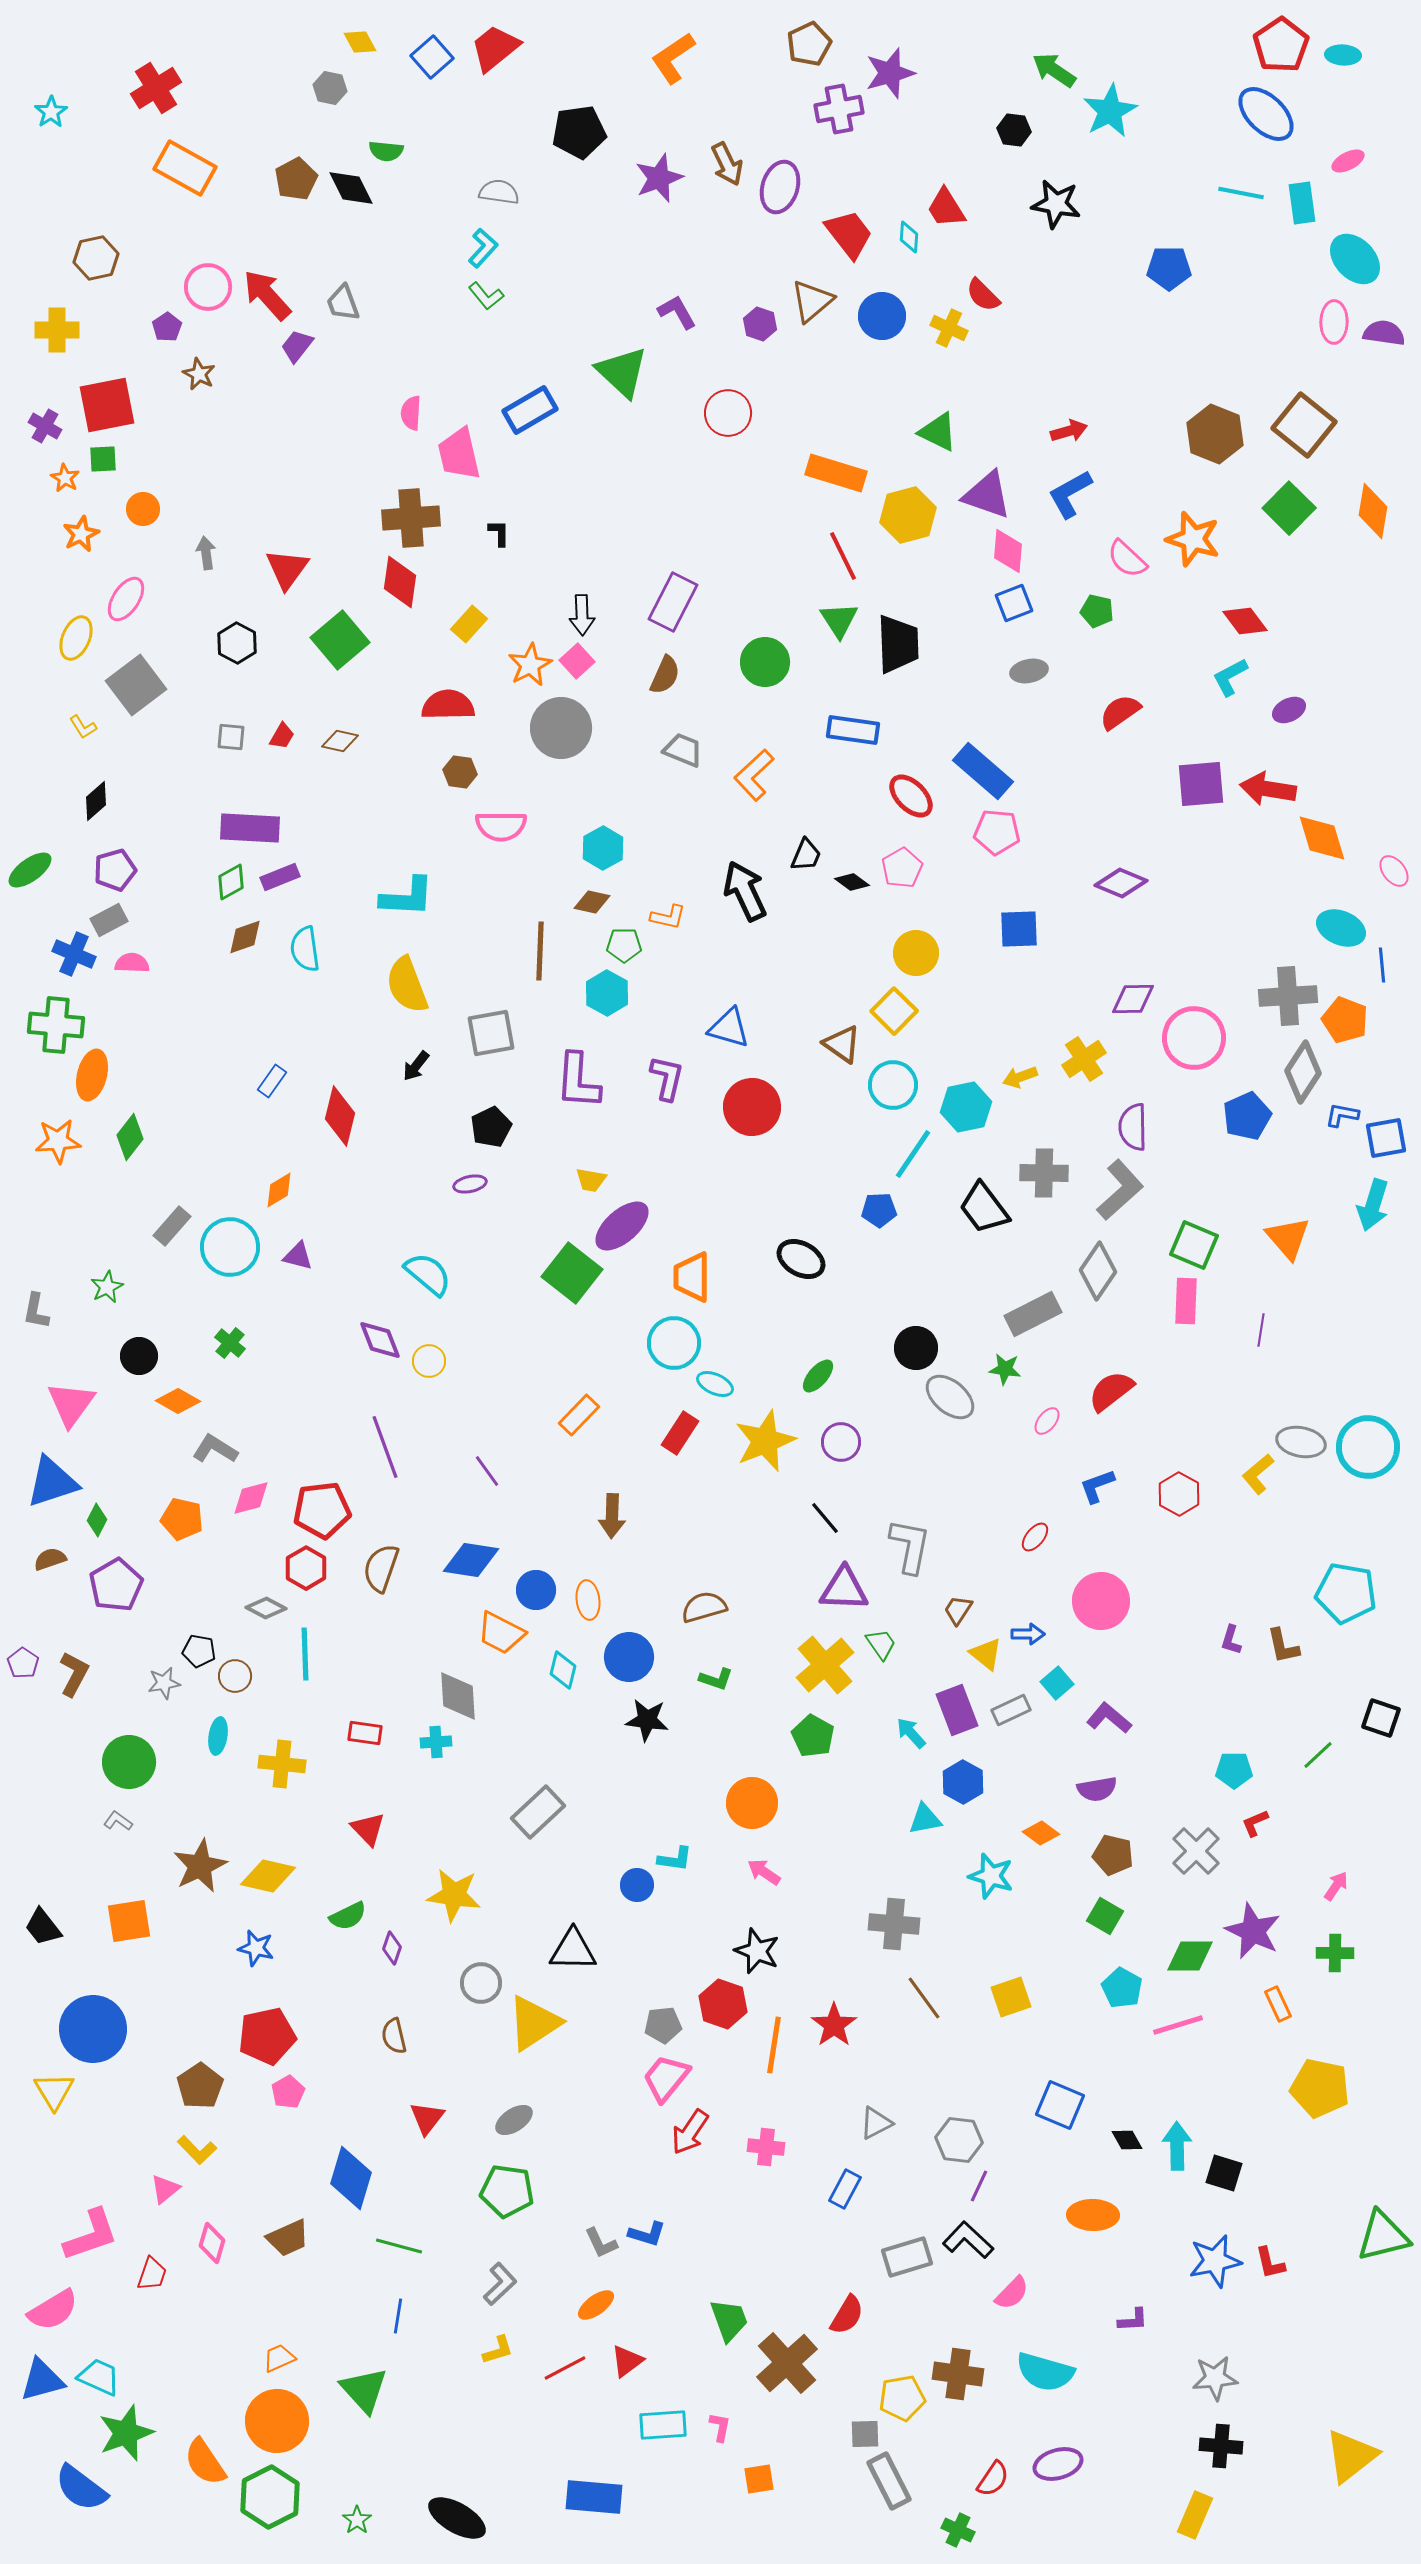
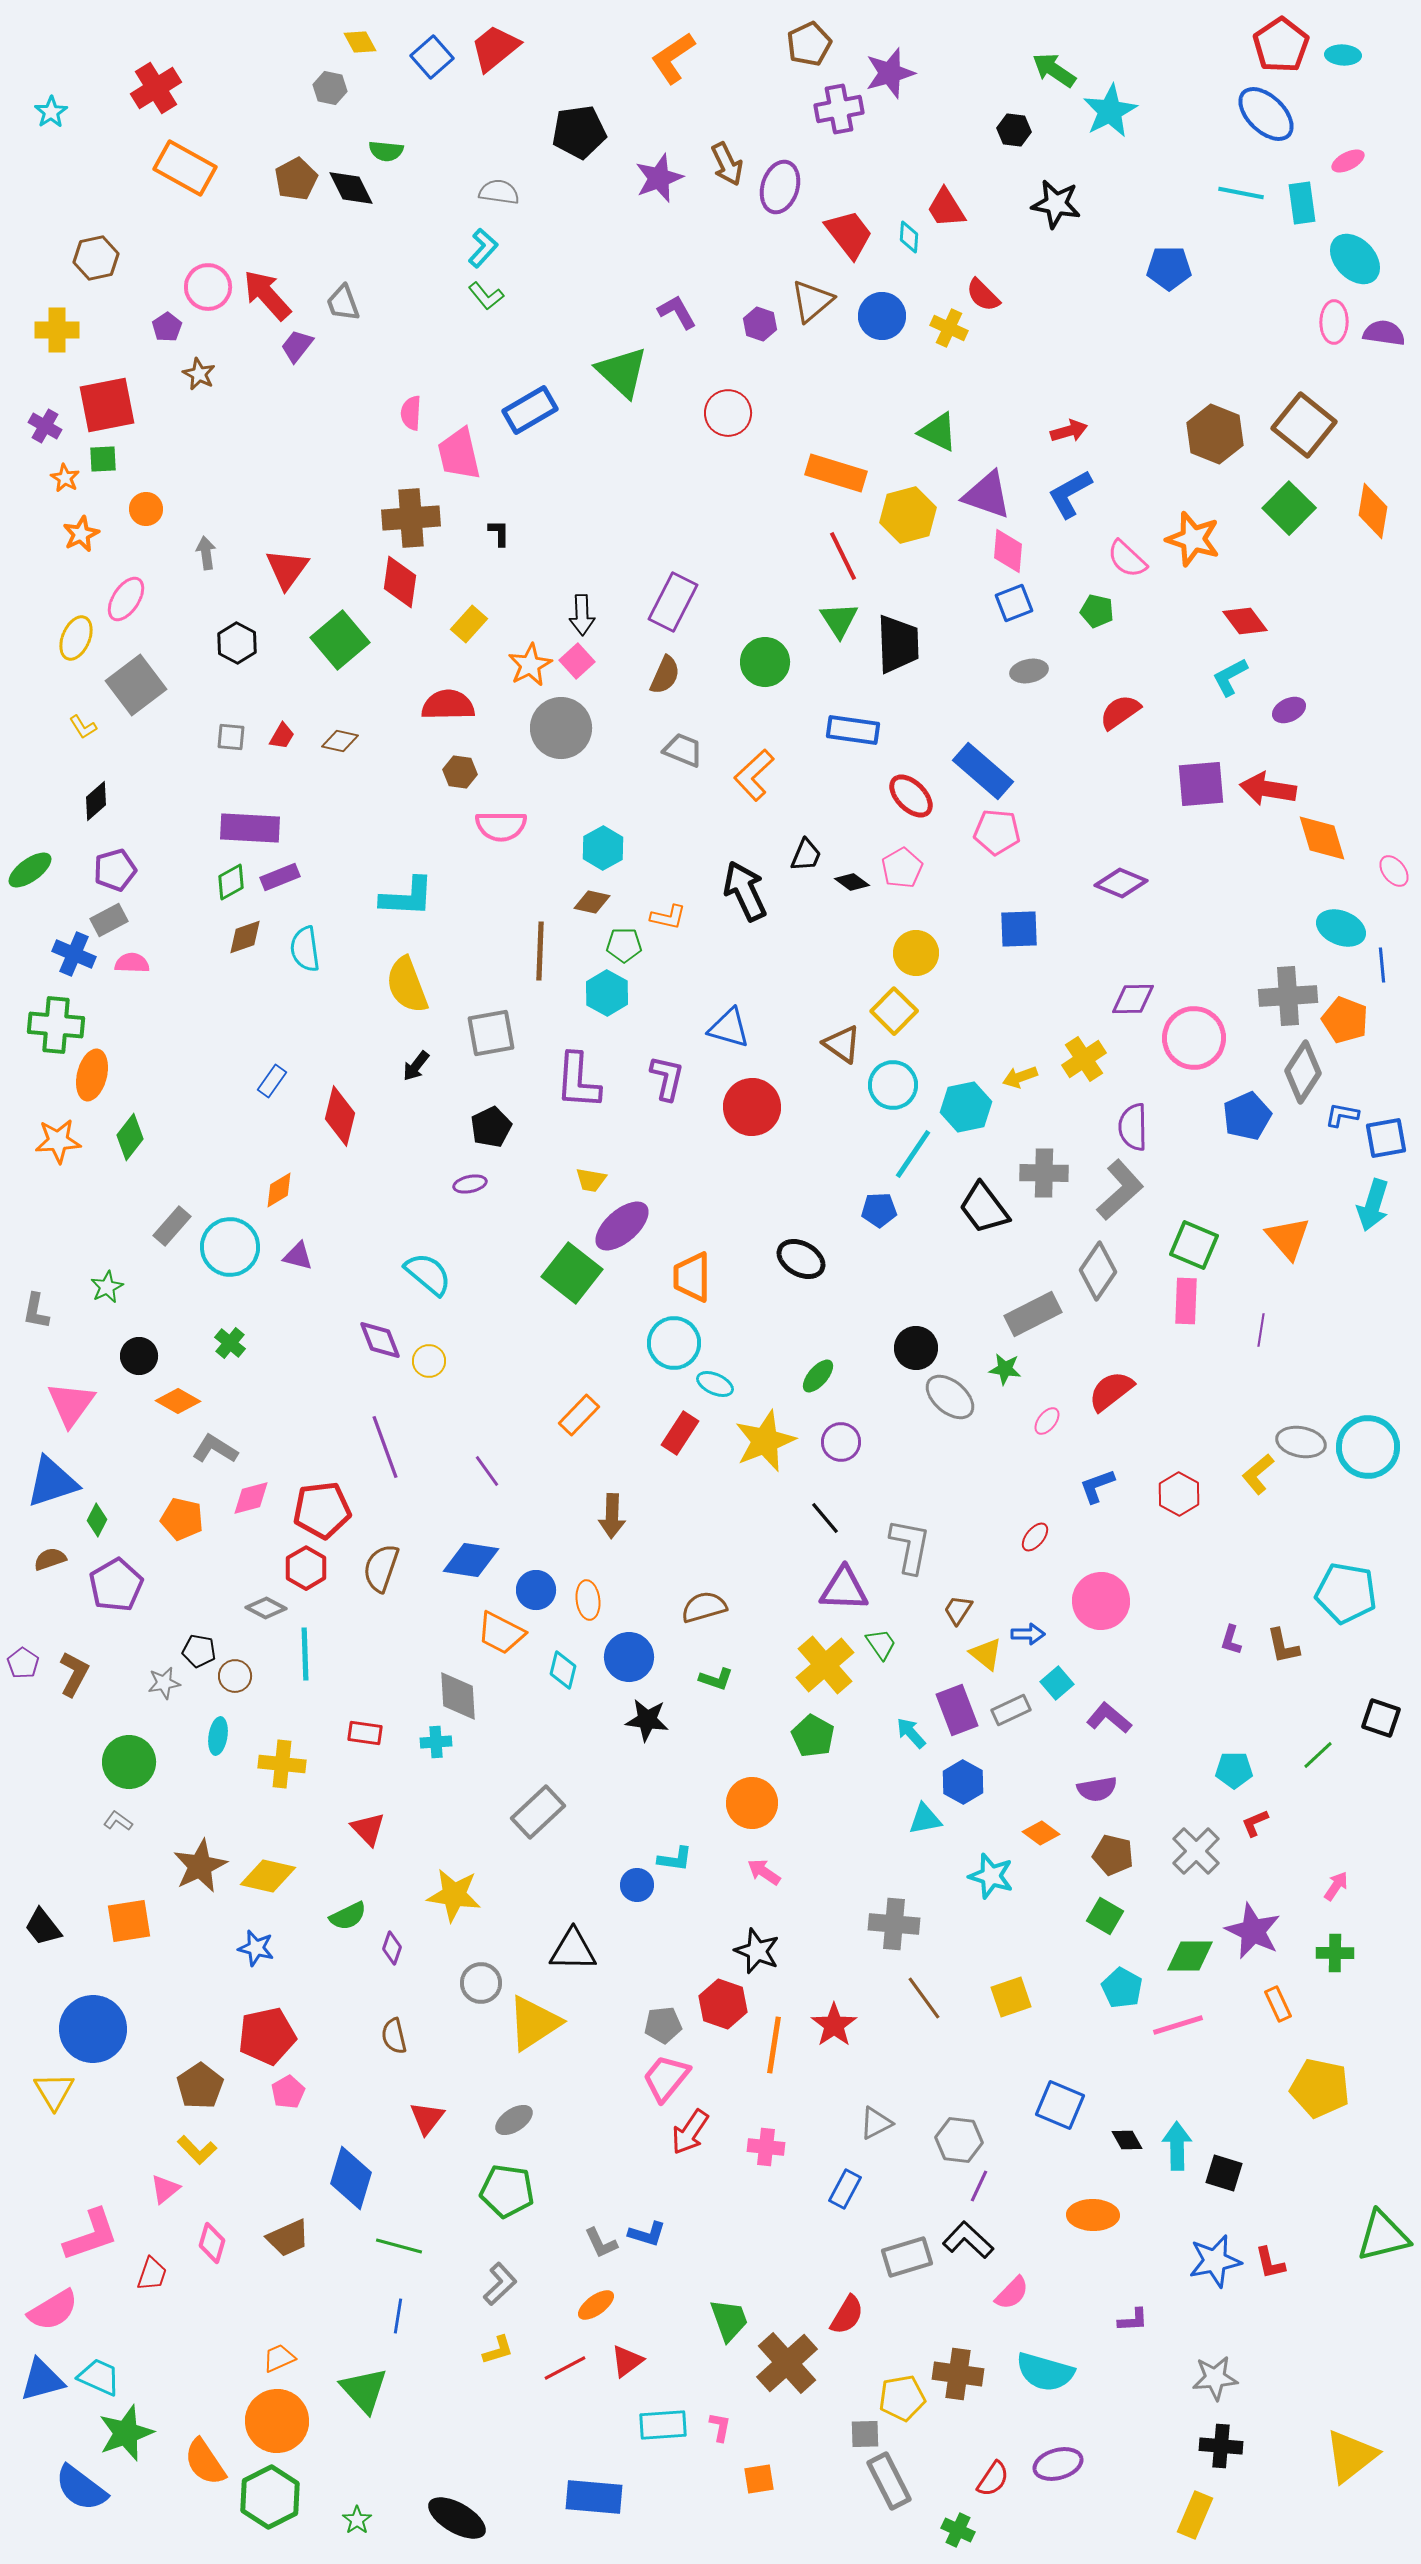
orange circle at (143, 509): moved 3 px right
